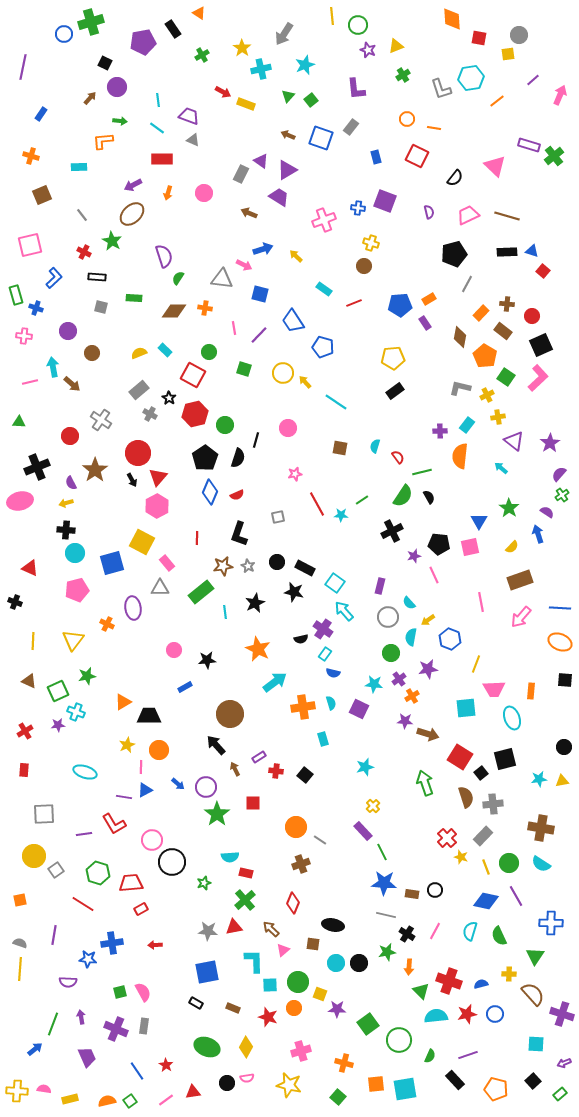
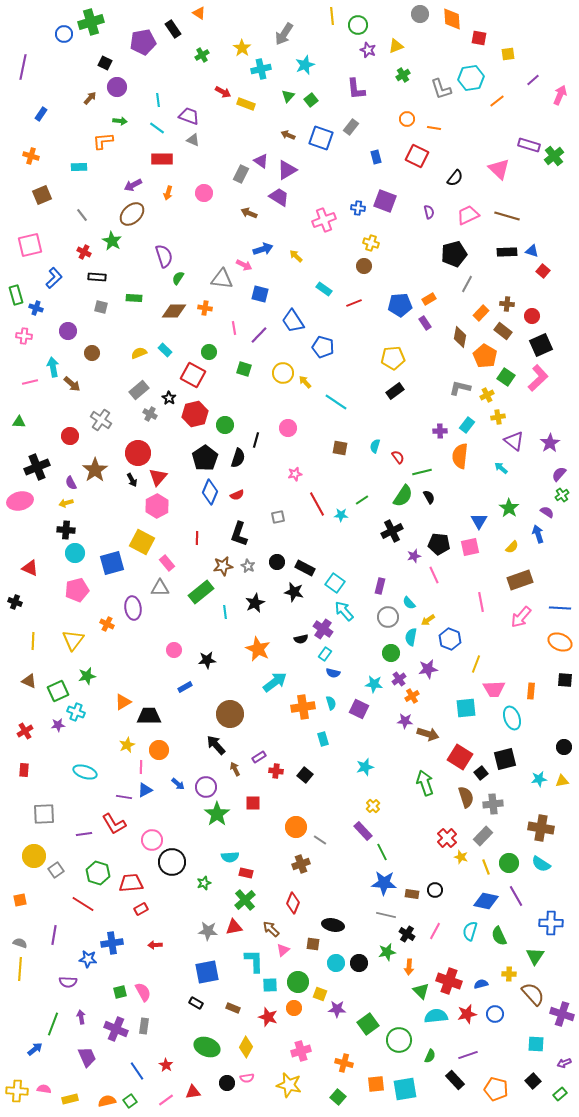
gray circle at (519, 35): moved 99 px left, 21 px up
pink triangle at (495, 166): moved 4 px right, 3 px down
